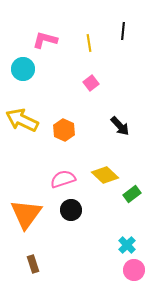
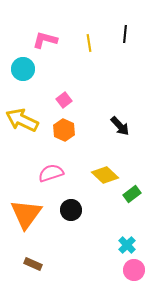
black line: moved 2 px right, 3 px down
pink square: moved 27 px left, 17 px down
pink semicircle: moved 12 px left, 6 px up
brown rectangle: rotated 48 degrees counterclockwise
